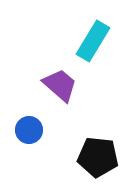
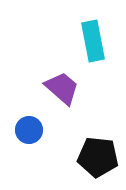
cyan rectangle: rotated 42 degrees counterclockwise
purple trapezoid: moved 2 px right, 3 px down
